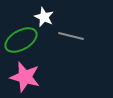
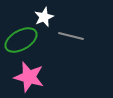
white star: rotated 24 degrees clockwise
pink star: moved 4 px right
